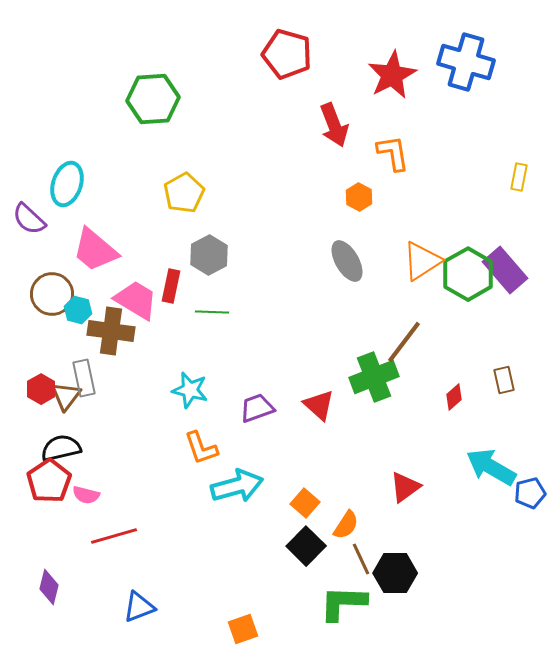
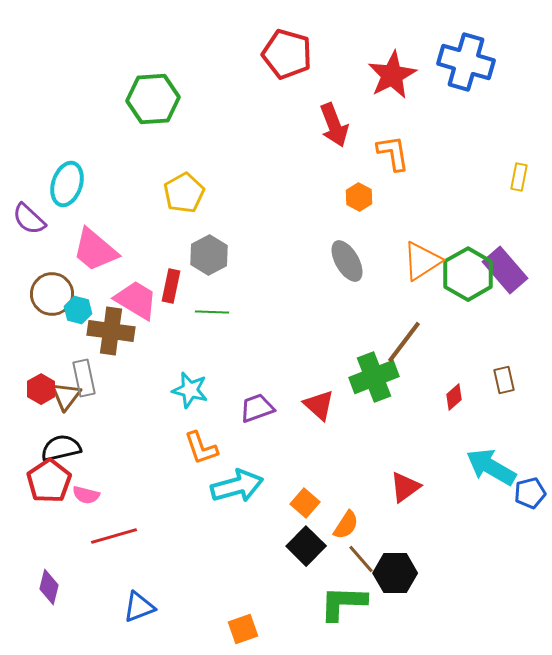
brown line at (361, 559): rotated 16 degrees counterclockwise
